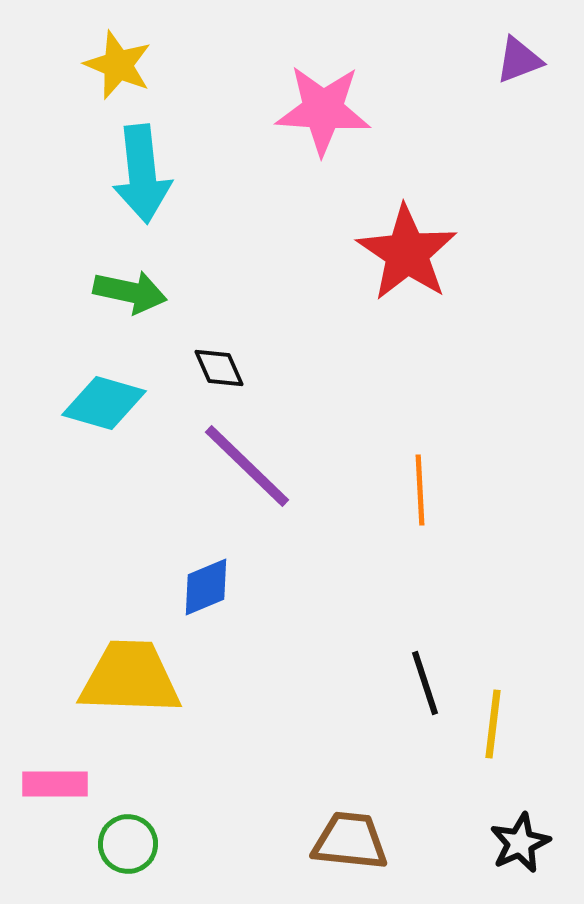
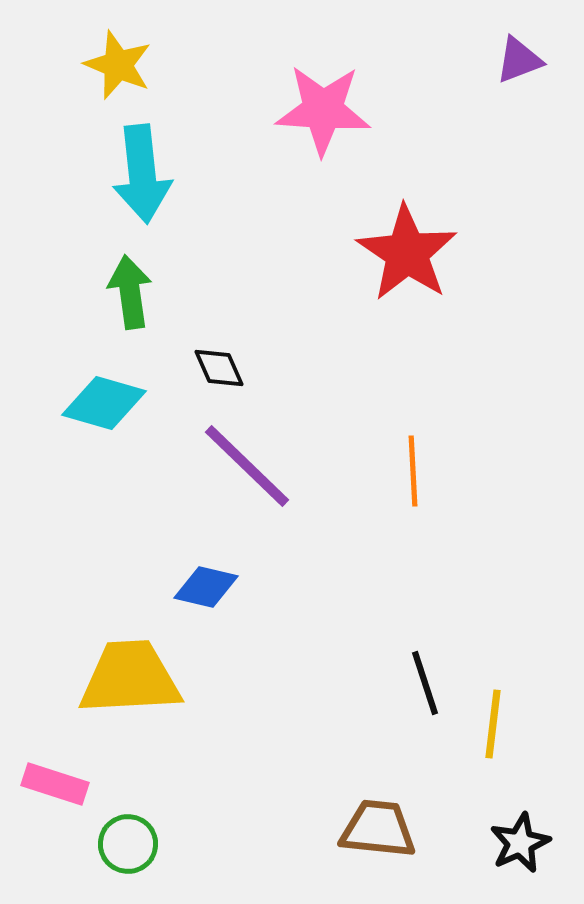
green arrow: rotated 110 degrees counterclockwise
orange line: moved 7 px left, 19 px up
blue diamond: rotated 36 degrees clockwise
yellow trapezoid: rotated 5 degrees counterclockwise
pink rectangle: rotated 18 degrees clockwise
brown trapezoid: moved 28 px right, 12 px up
